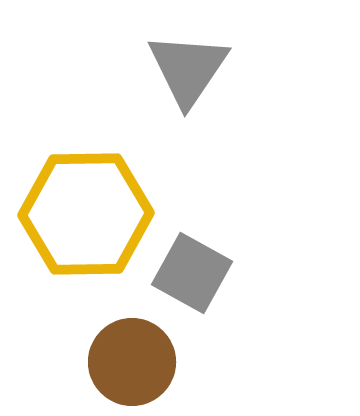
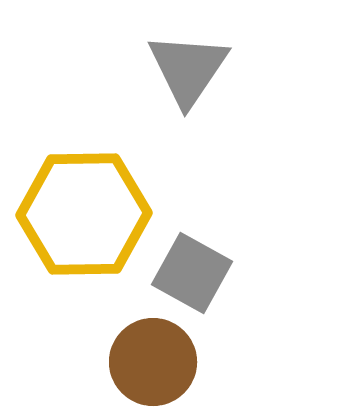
yellow hexagon: moved 2 px left
brown circle: moved 21 px right
